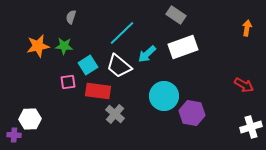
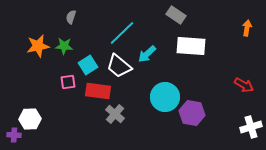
white rectangle: moved 8 px right, 1 px up; rotated 24 degrees clockwise
cyan circle: moved 1 px right, 1 px down
